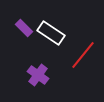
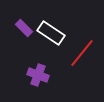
red line: moved 1 px left, 2 px up
purple cross: rotated 15 degrees counterclockwise
